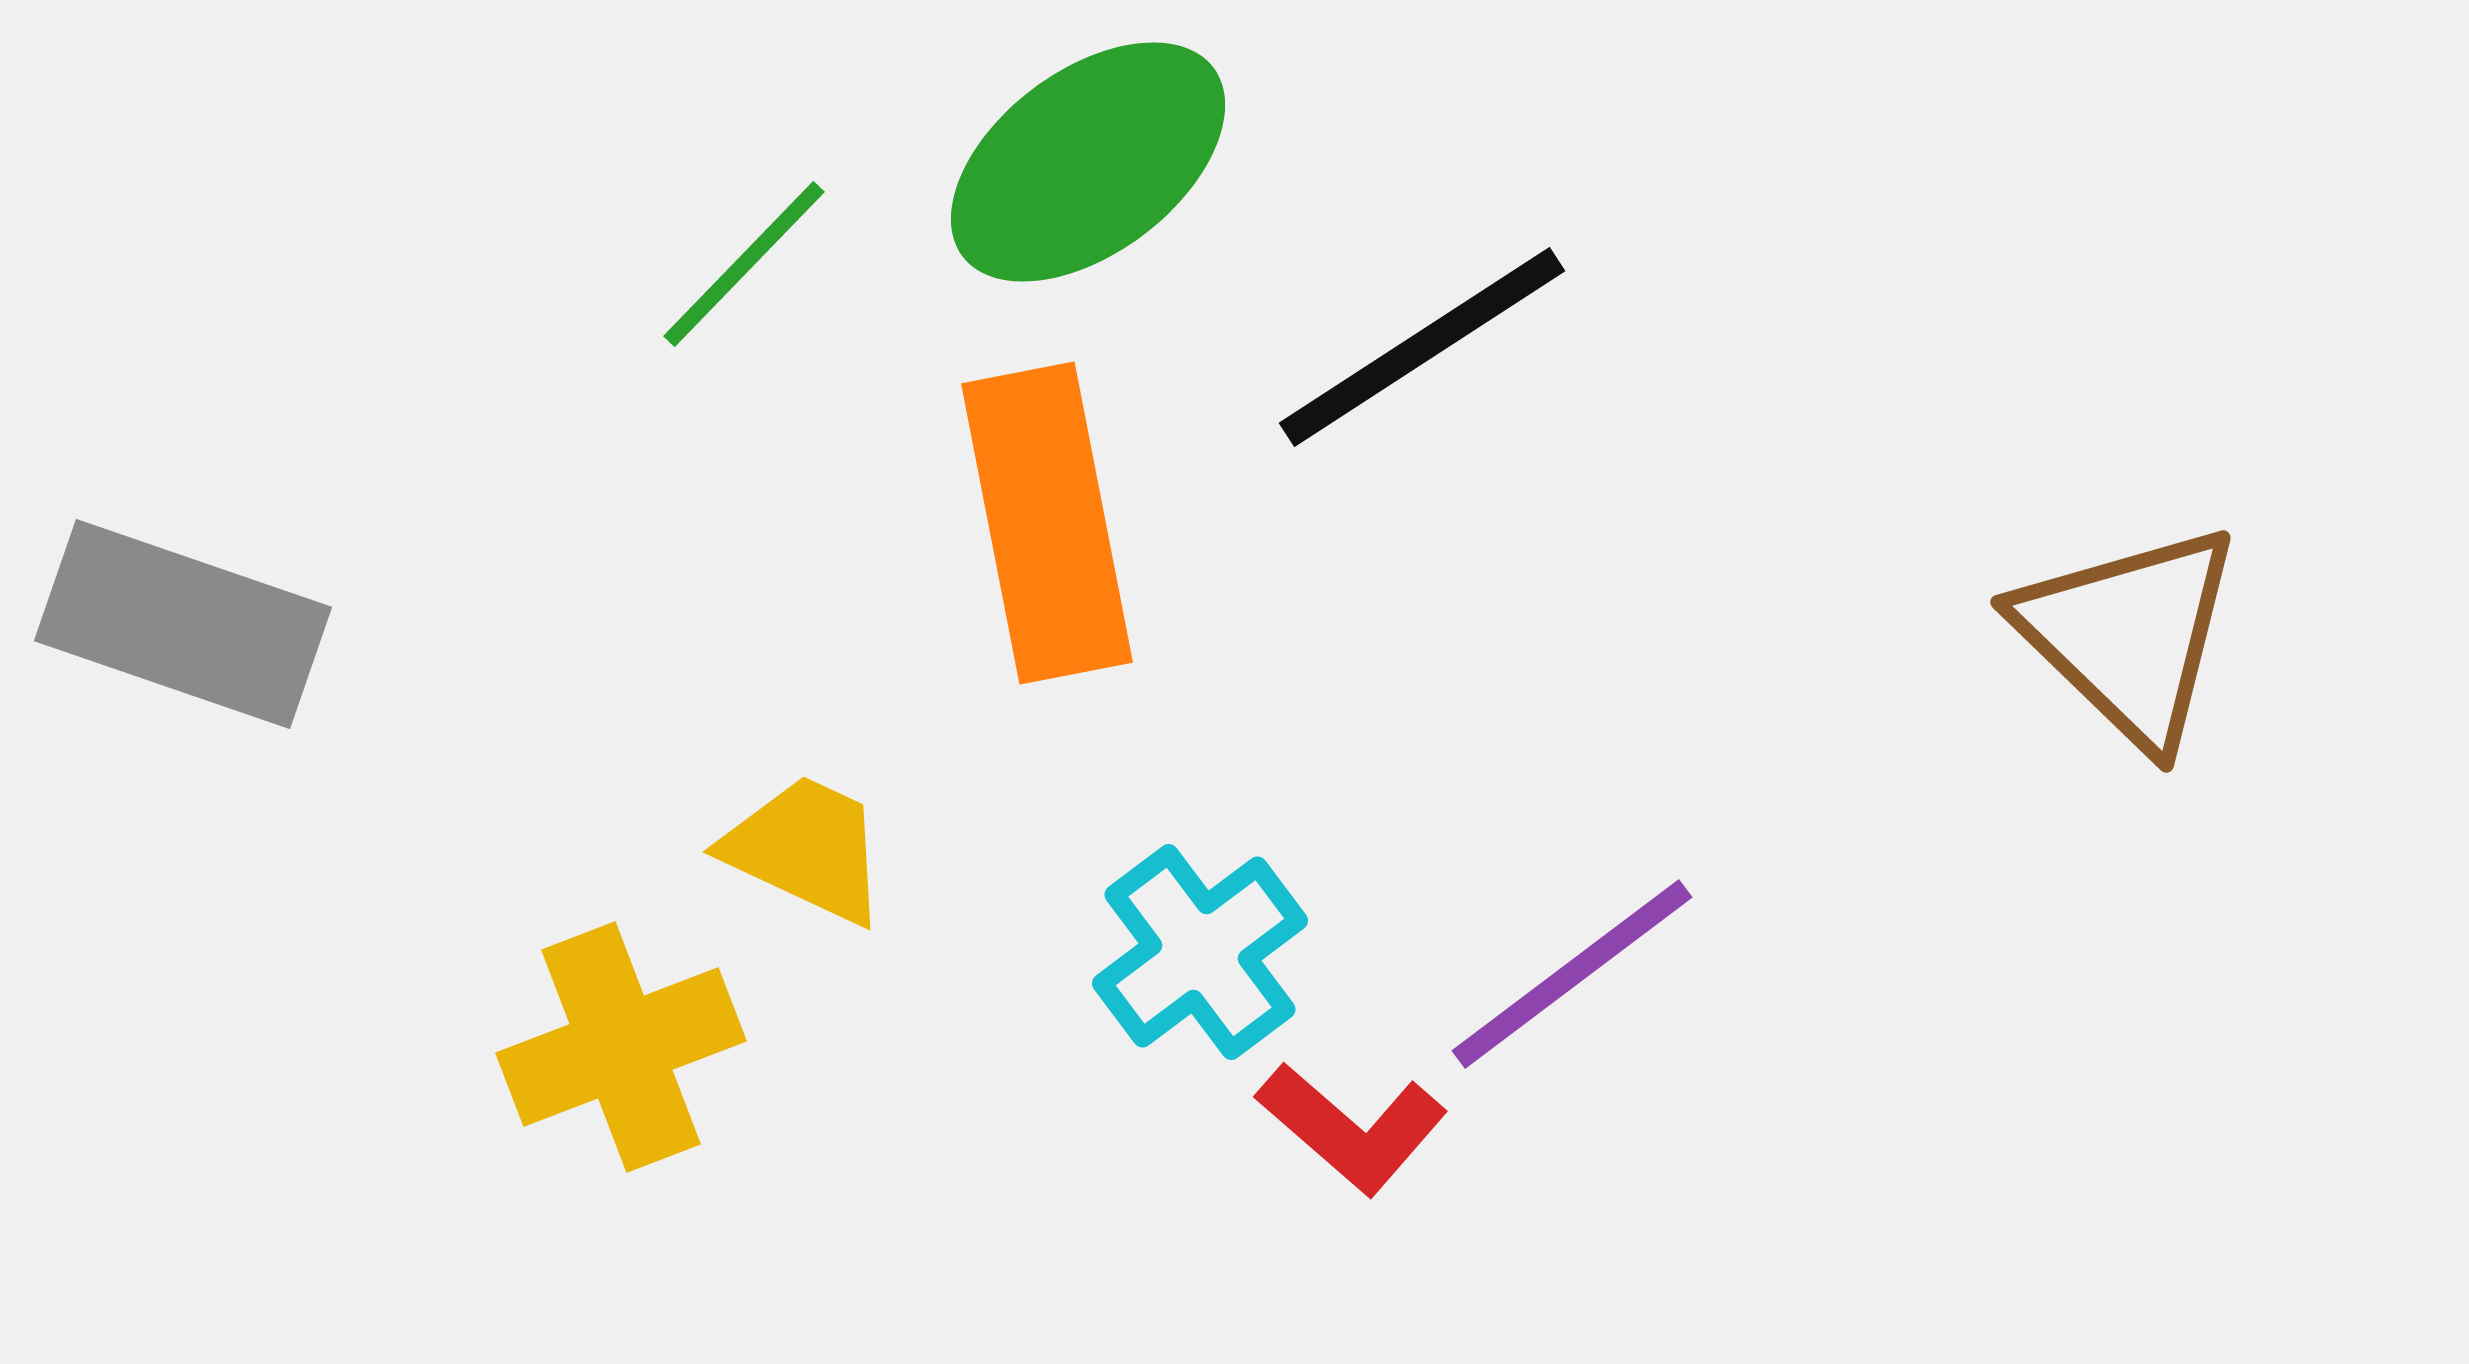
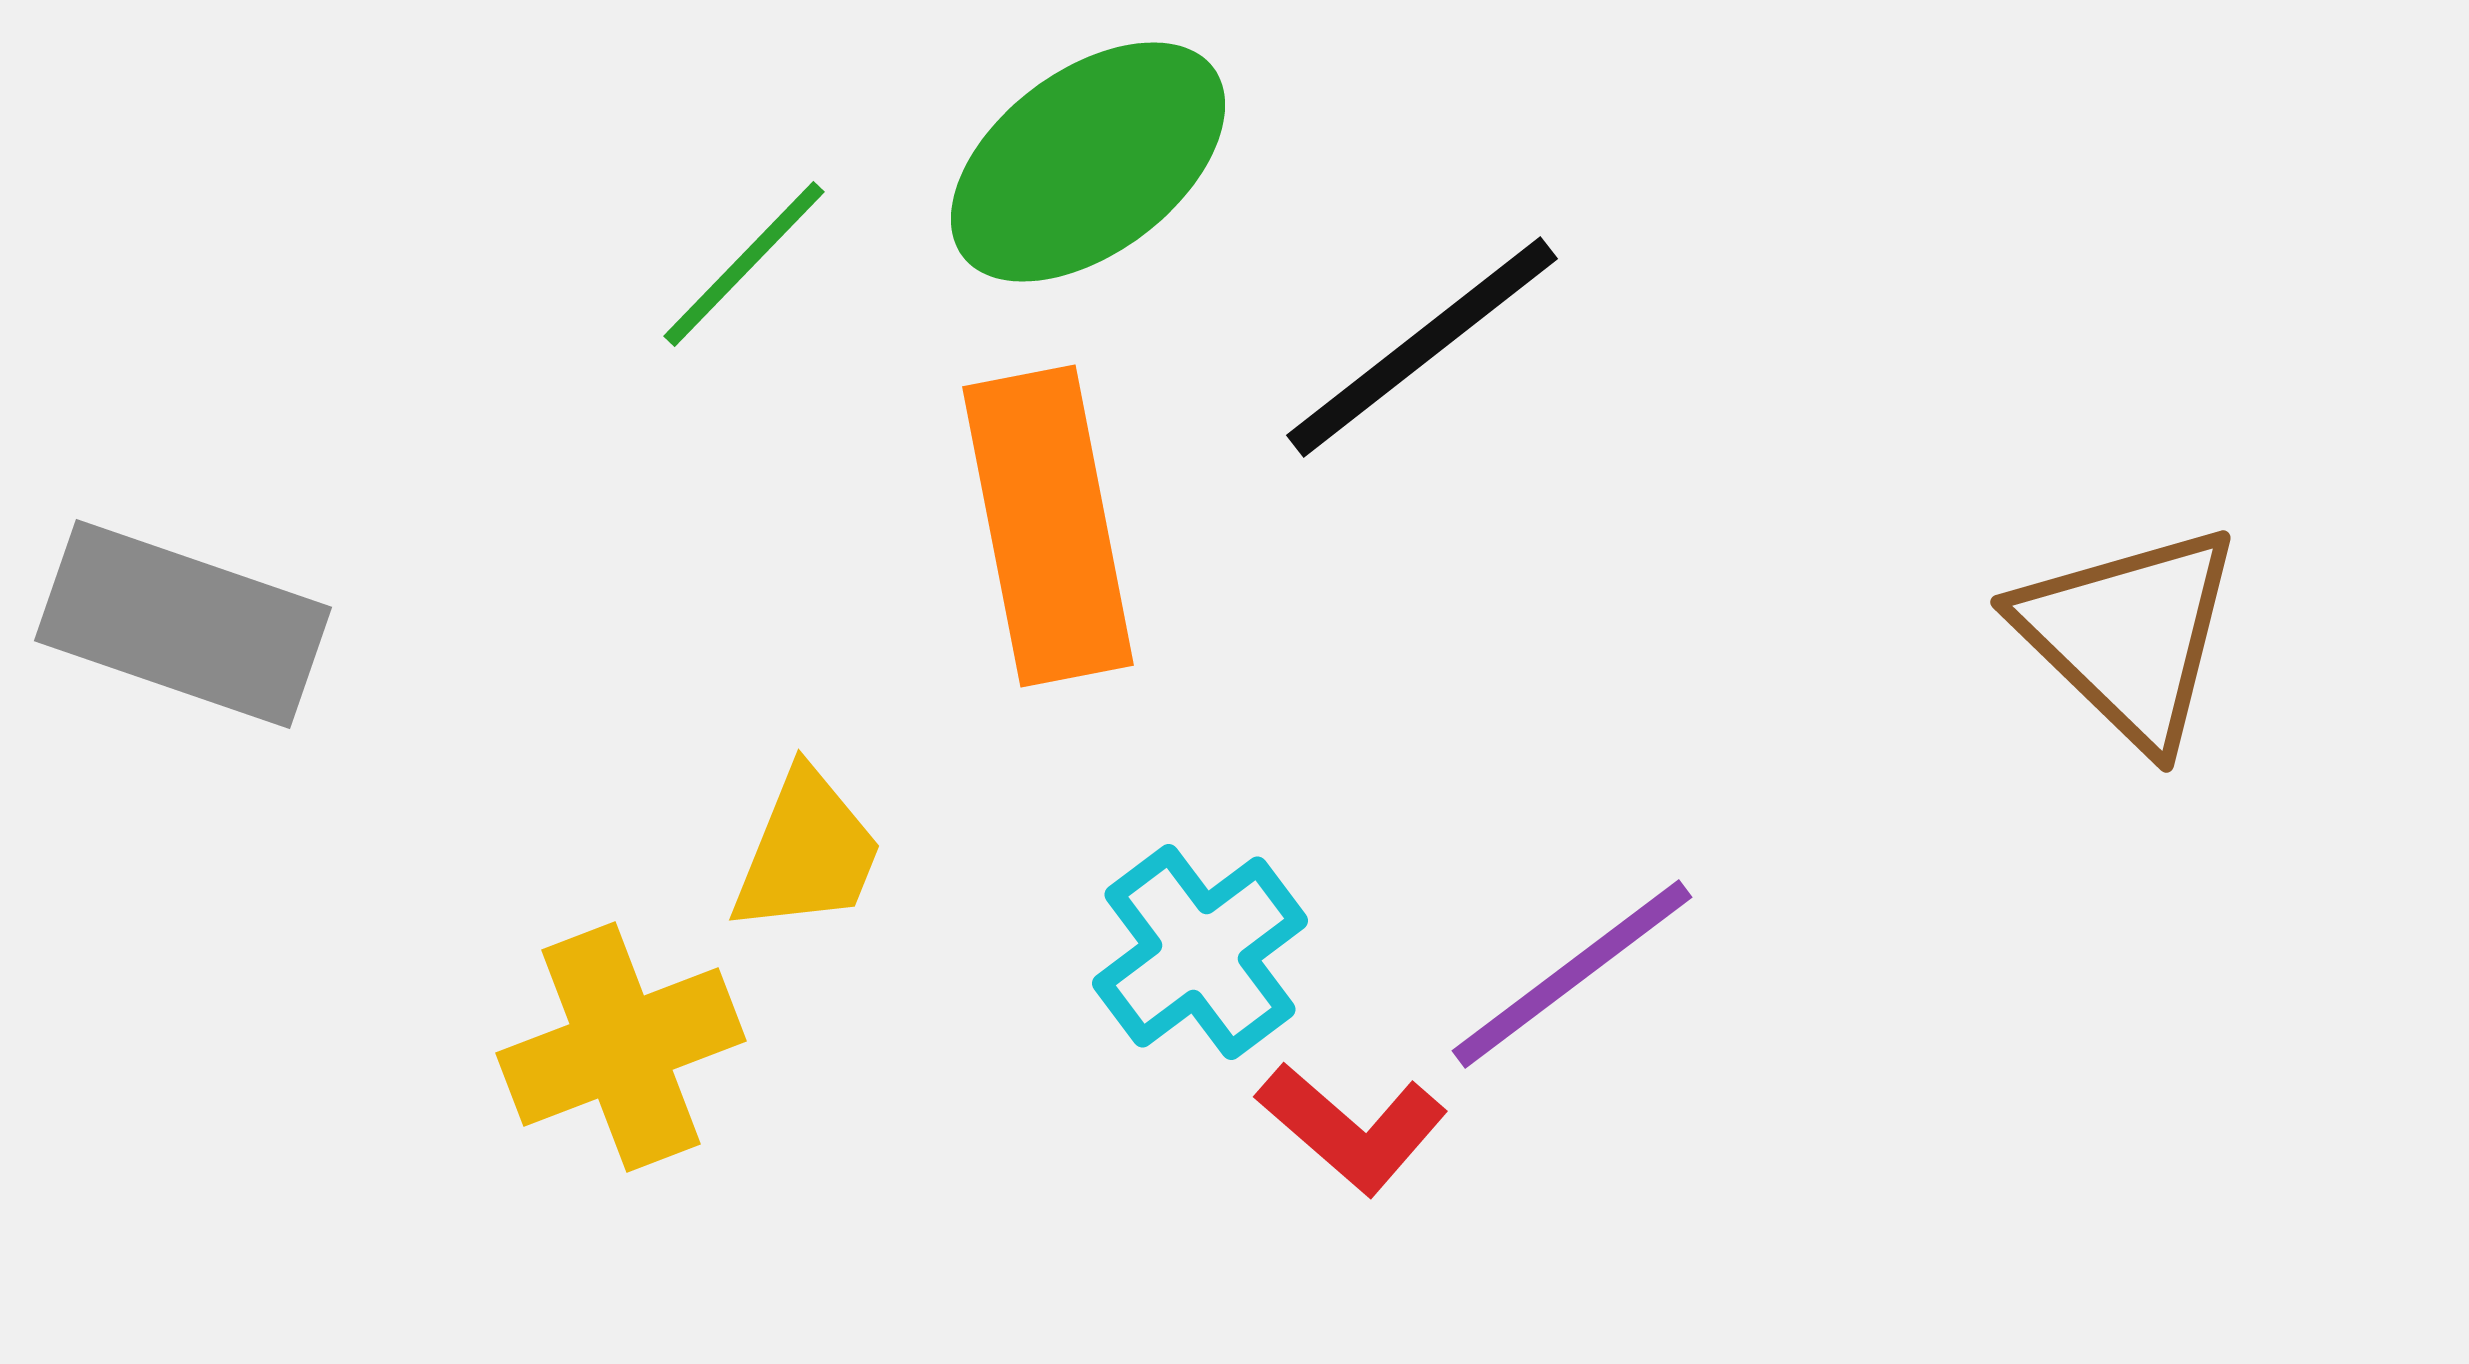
black line: rotated 5 degrees counterclockwise
orange rectangle: moved 1 px right, 3 px down
yellow trapezoid: moved 1 px right, 3 px down; rotated 87 degrees clockwise
